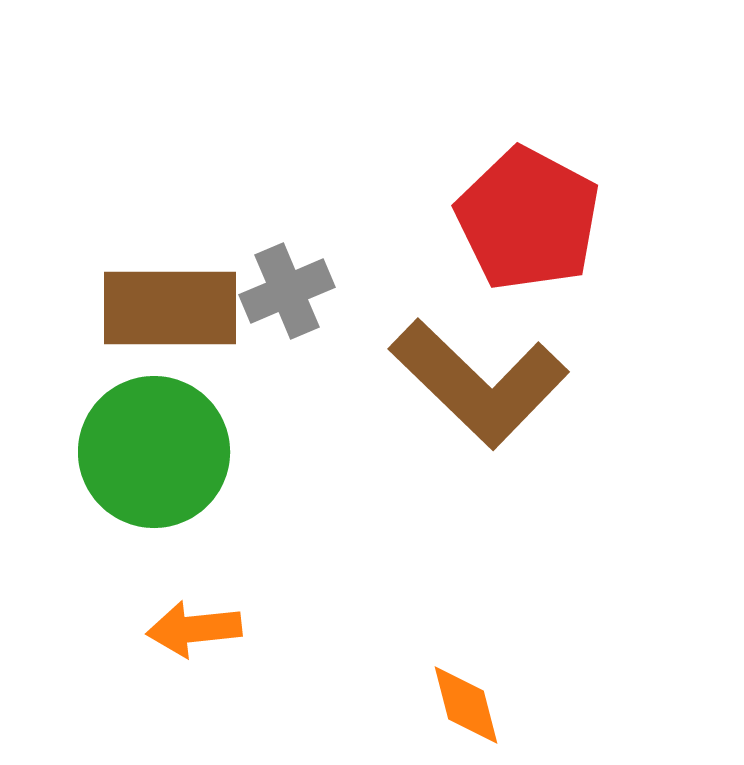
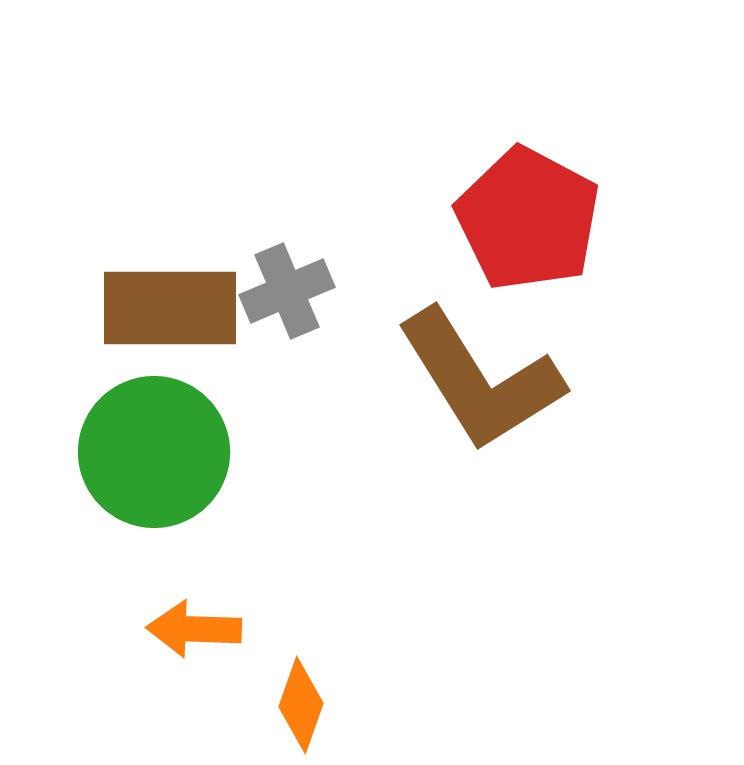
brown L-shape: moved 1 px right, 3 px up; rotated 14 degrees clockwise
orange arrow: rotated 8 degrees clockwise
orange diamond: moved 165 px left; rotated 34 degrees clockwise
